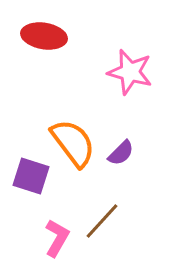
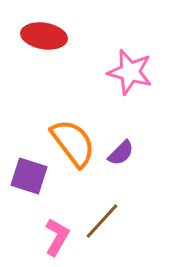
purple square: moved 2 px left
pink L-shape: moved 1 px up
